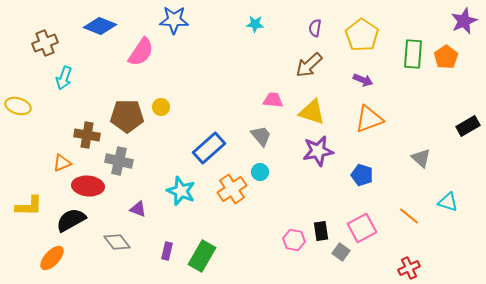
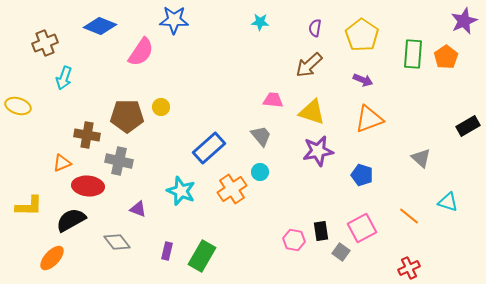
cyan star at (255, 24): moved 5 px right, 2 px up
